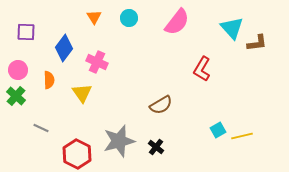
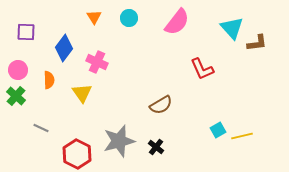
red L-shape: rotated 55 degrees counterclockwise
